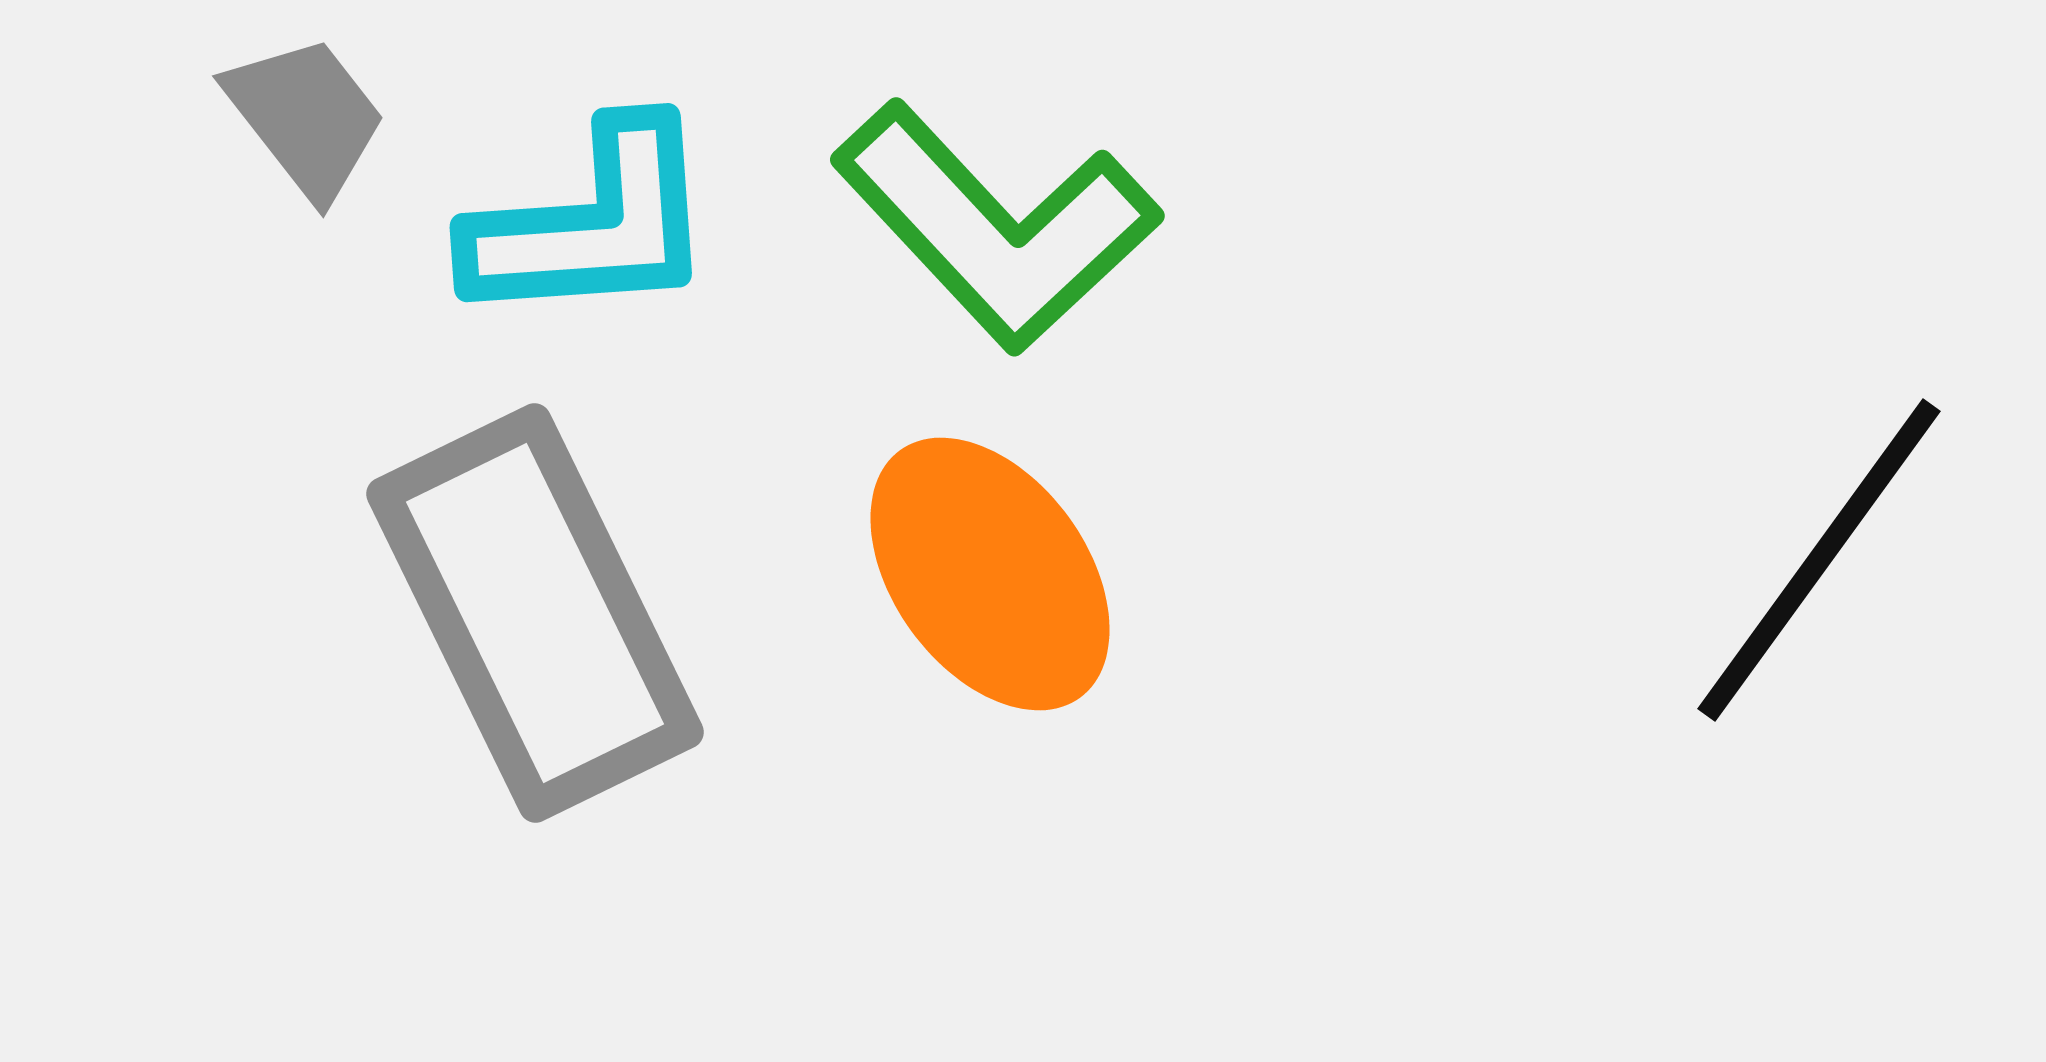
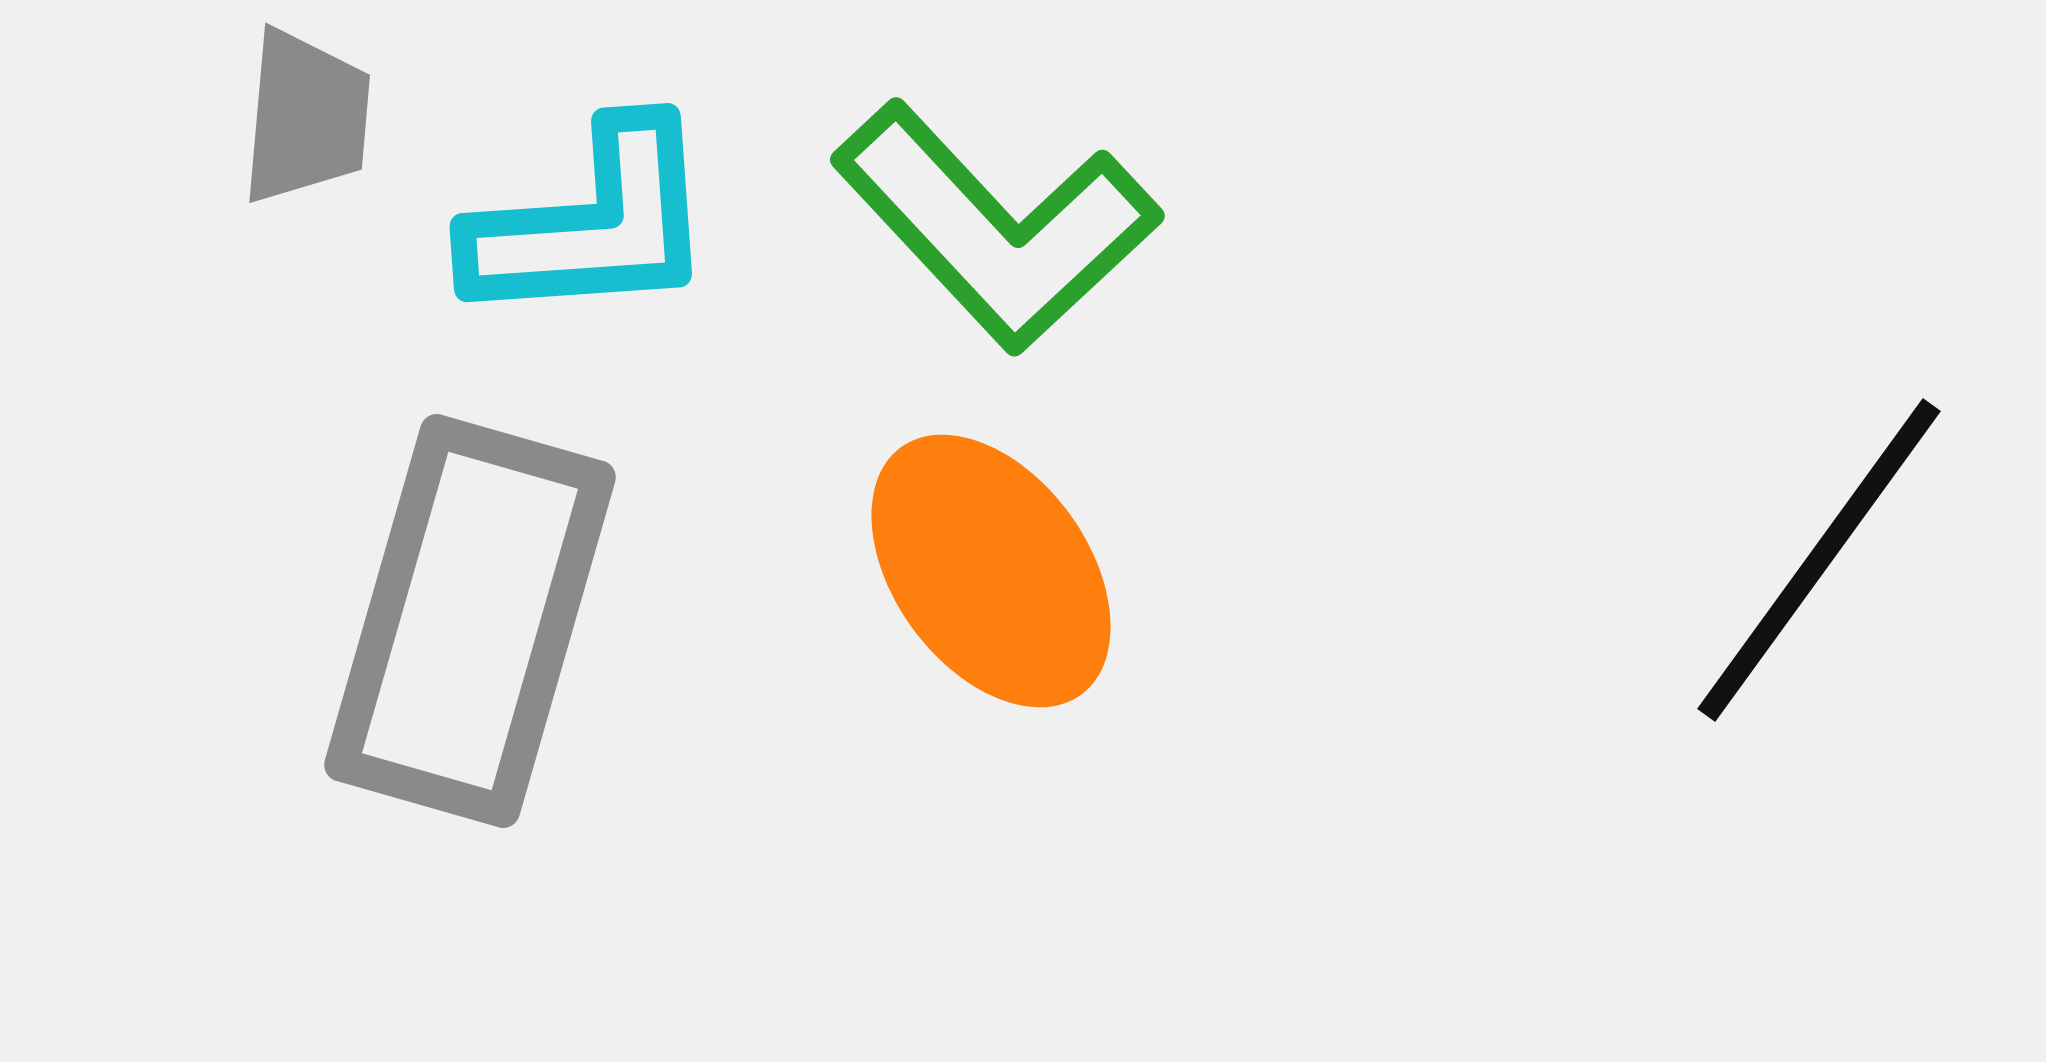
gray trapezoid: rotated 43 degrees clockwise
orange ellipse: moved 1 px right, 3 px up
gray rectangle: moved 65 px left, 8 px down; rotated 42 degrees clockwise
